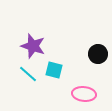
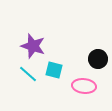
black circle: moved 5 px down
pink ellipse: moved 8 px up
